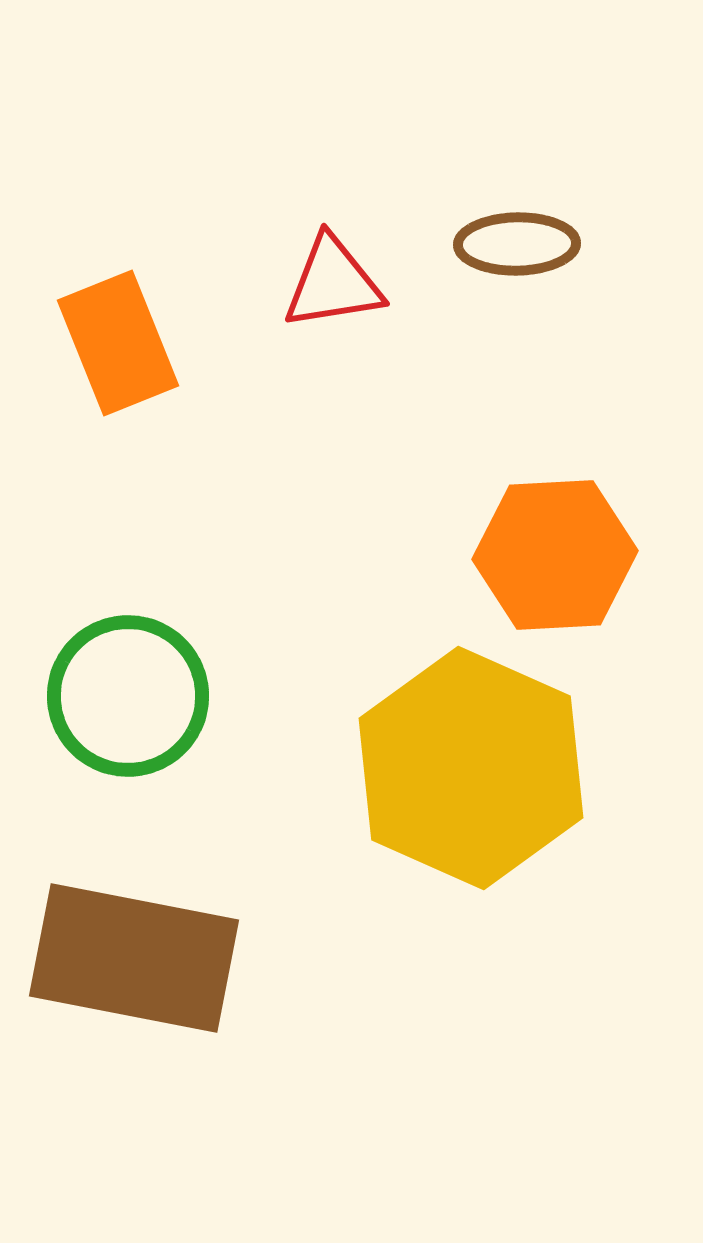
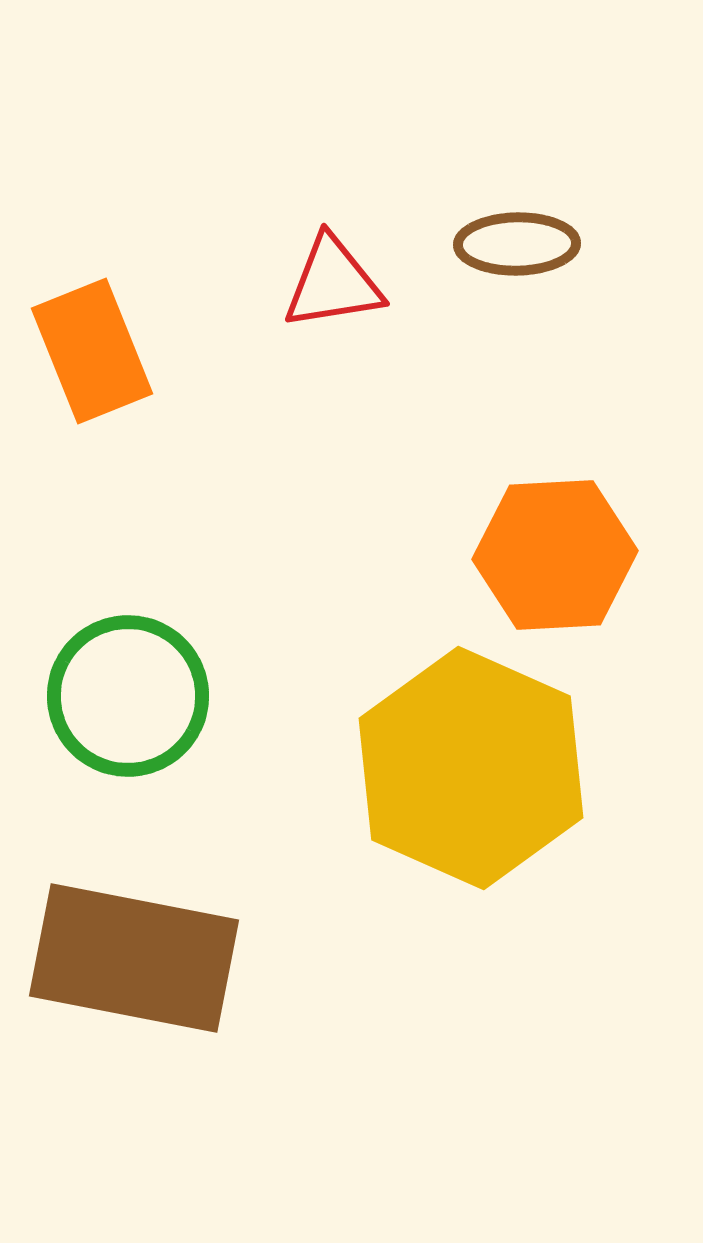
orange rectangle: moved 26 px left, 8 px down
